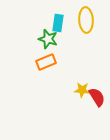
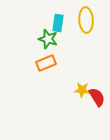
orange rectangle: moved 1 px down
